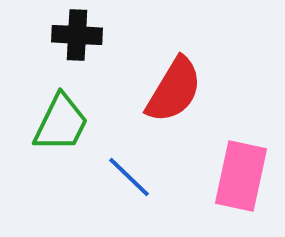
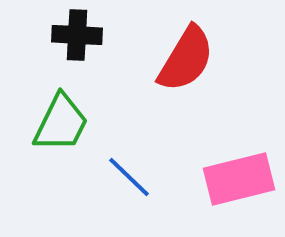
red semicircle: moved 12 px right, 31 px up
pink rectangle: moved 2 px left, 3 px down; rotated 64 degrees clockwise
